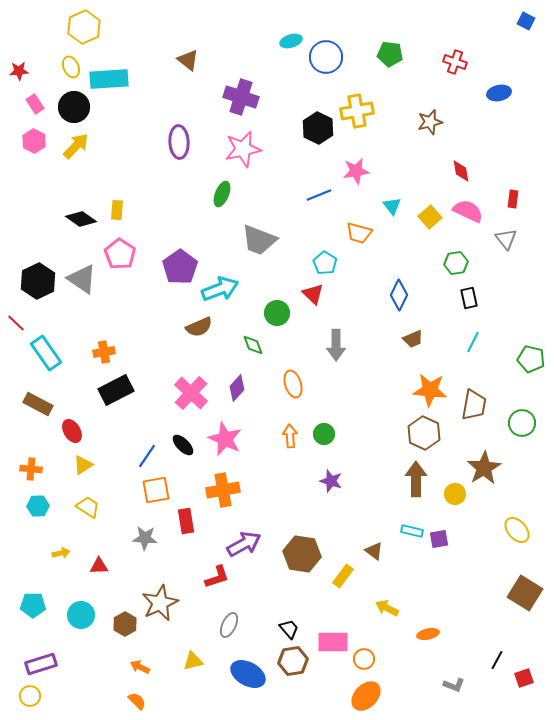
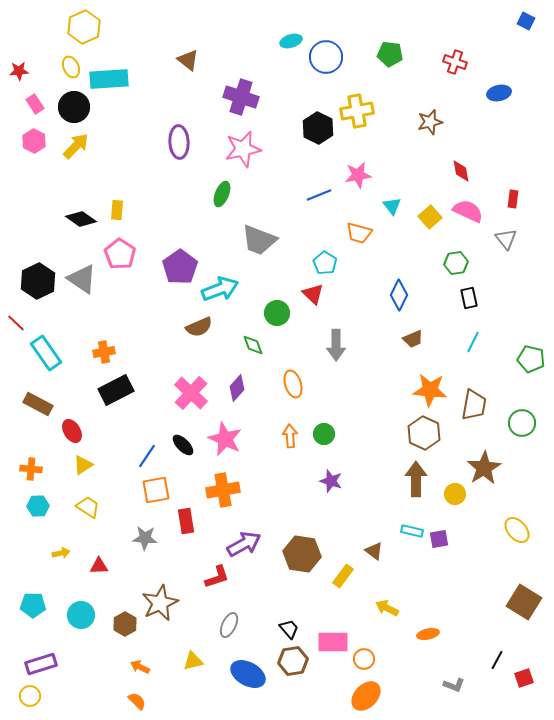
pink star at (356, 171): moved 2 px right, 4 px down
brown square at (525, 593): moved 1 px left, 9 px down
